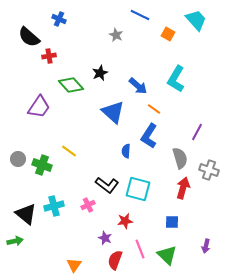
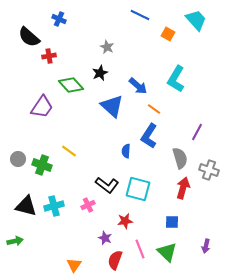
gray star: moved 9 px left, 12 px down
purple trapezoid: moved 3 px right
blue triangle: moved 1 px left, 6 px up
black triangle: moved 8 px up; rotated 25 degrees counterclockwise
green triangle: moved 3 px up
